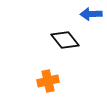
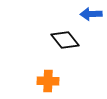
orange cross: rotated 15 degrees clockwise
